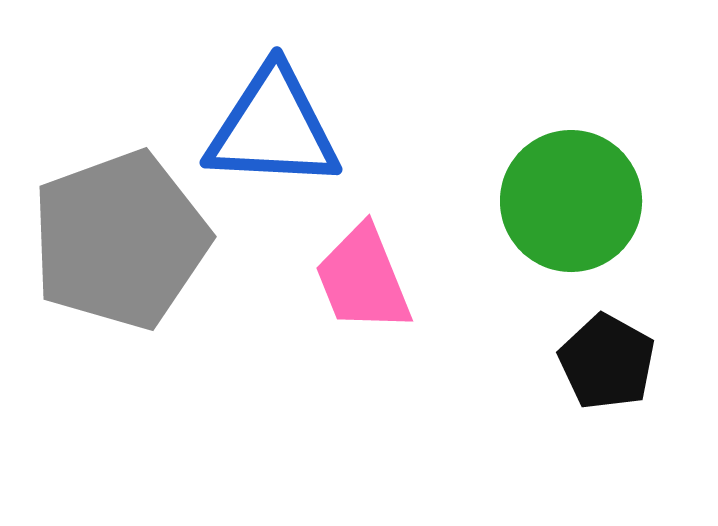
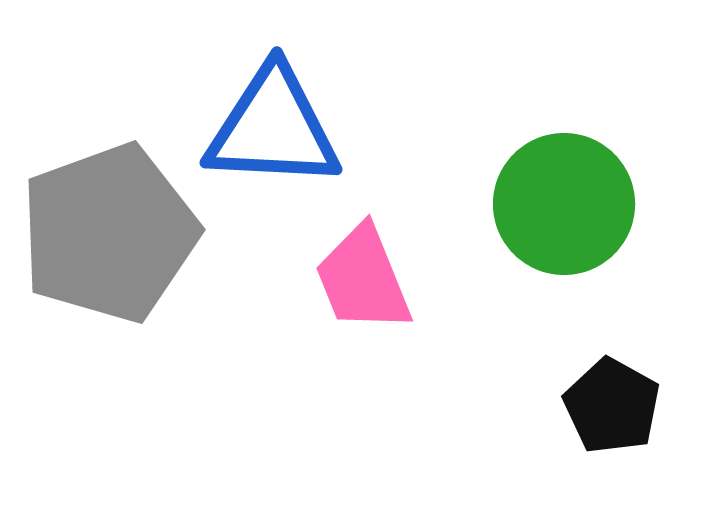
green circle: moved 7 px left, 3 px down
gray pentagon: moved 11 px left, 7 px up
black pentagon: moved 5 px right, 44 px down
